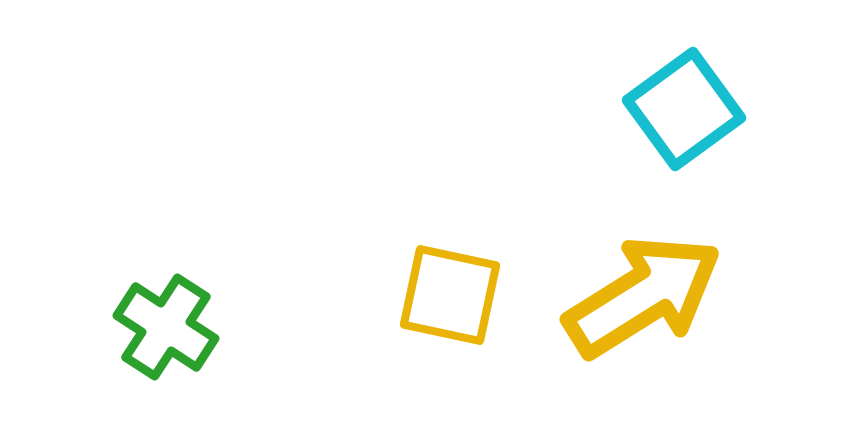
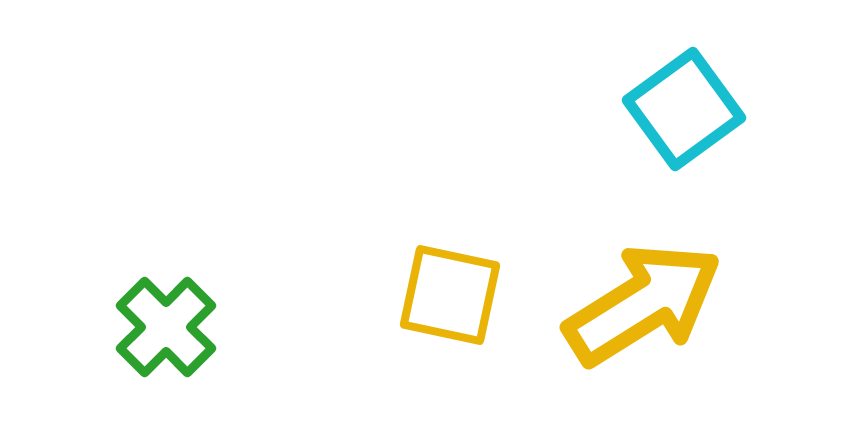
yellow arrow: moved 8 px down
green cross: rotated 12 degrees clockwise
